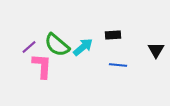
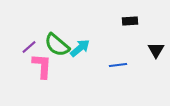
black rectangle: moved 17 px right, 14 px up
cyan arrow: moved 3 px left, 1 px down
blue line: rotated 12 degrees counterclockwise
